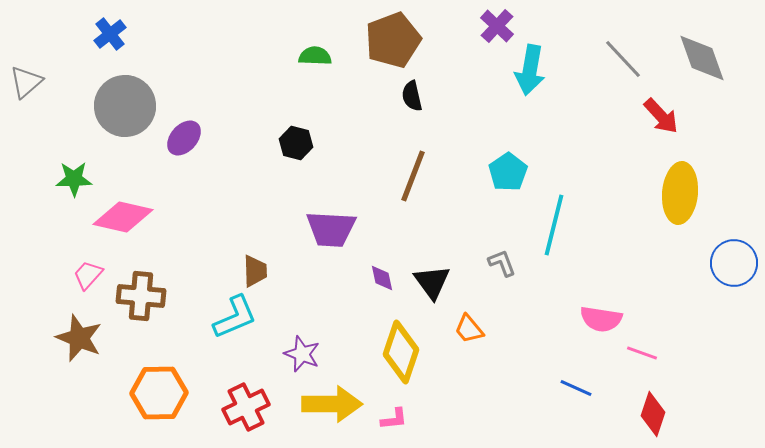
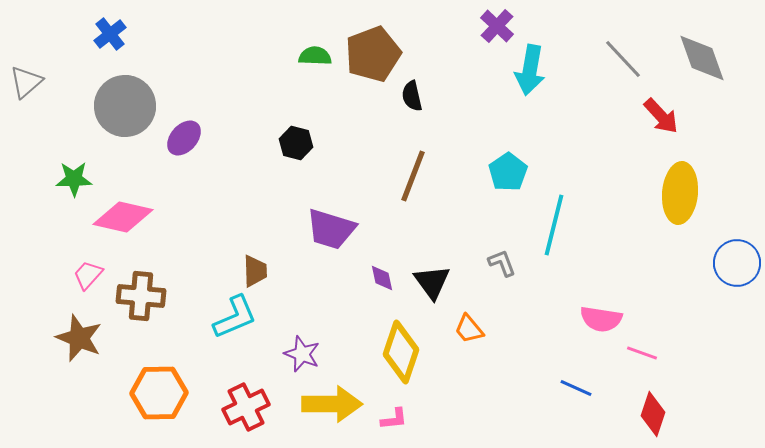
brown pentagon: moved 20 px left, 14 px down
purple trapezoid: rotated 14 degrees clockwise
blue circle: moved 3 px right
